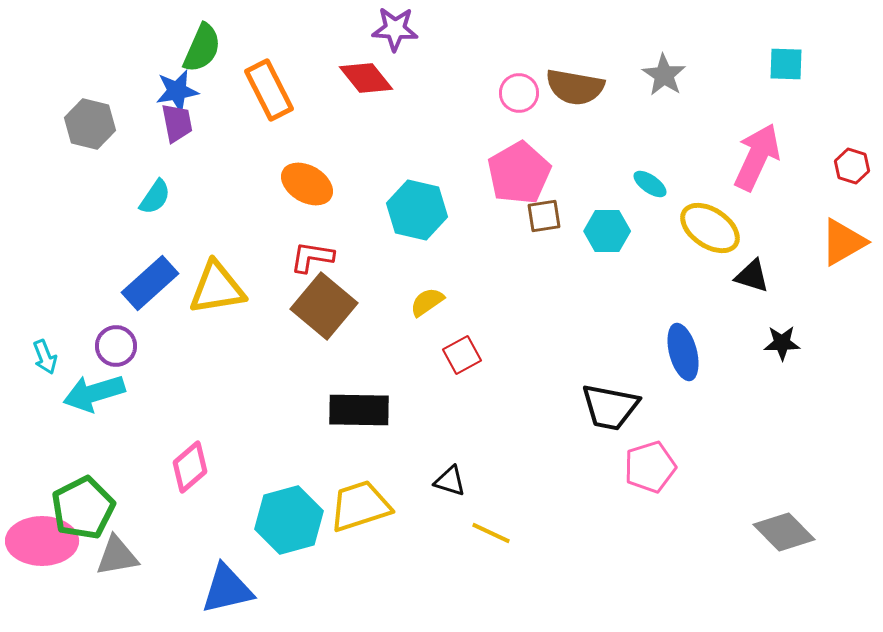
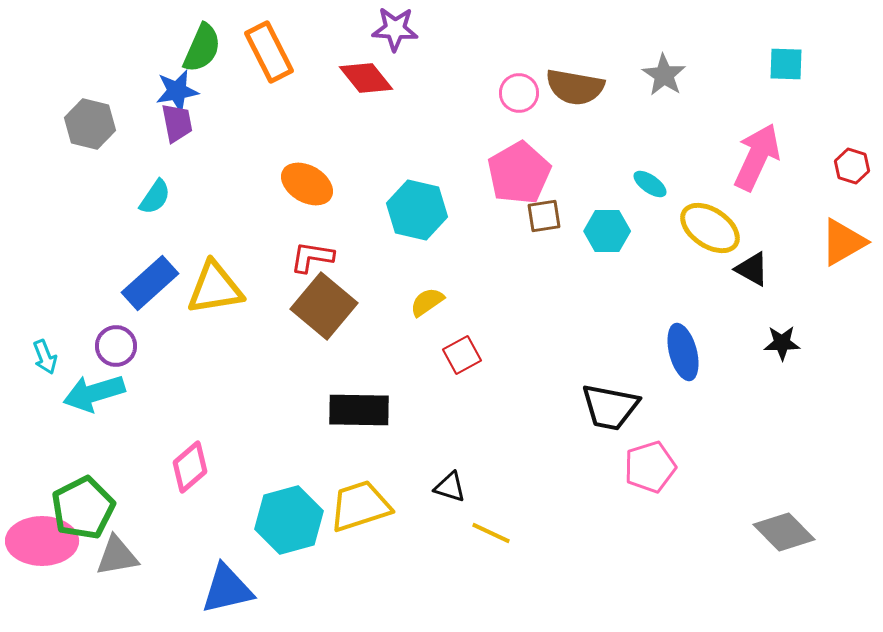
orange rectangle at (269, 90): moved 38 px up
black triangle at (752, 276): moved 7 px up; rotated 12 degrees clockwise
yellow triangle at (217, 288): moved 2 px left
black triangle at (450, 481): moved 6 px down
